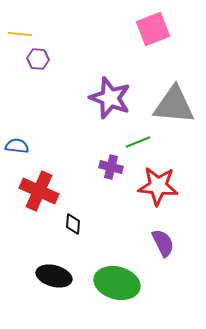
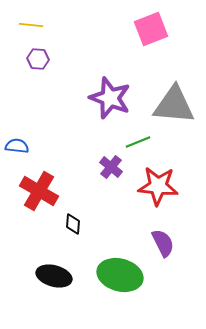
pink square: moved 2 px left
yellow line: moved 11 px right, 9 px up
purple cross: rotated 25 degrees clockwise
red cross: rotated 6 degrees clockwise
green ellipse: moved 3 px right, 8 px up
